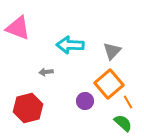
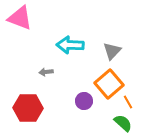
pink triangle: moved 2 px right, 10 px up
purple circle: moved 1 px left
red hexagon: rotated 16 degrees clockwise
